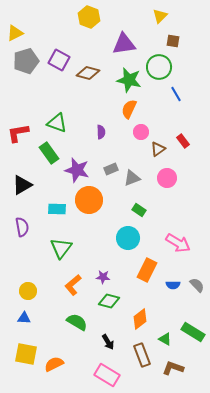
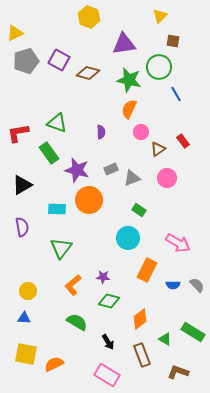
brown L-shape at (173, 368): moved 5 px right, 4 px down
